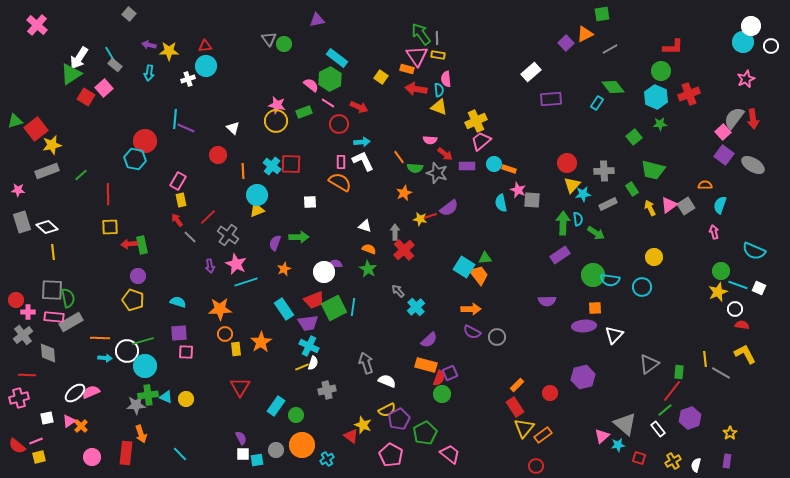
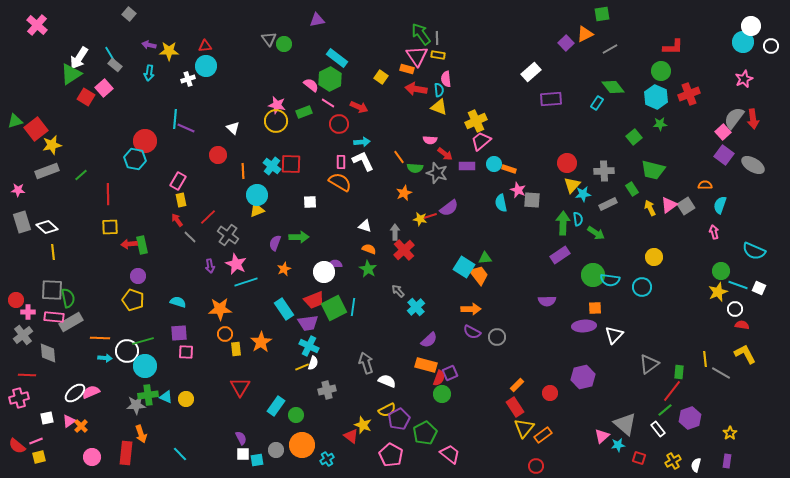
pink star at (746, 79): moved 2 px left
